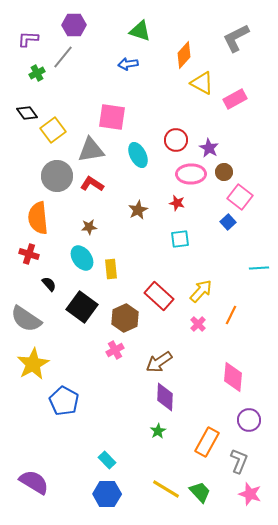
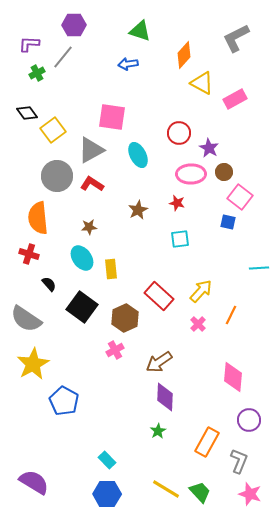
purple L-shape at (28, 39): moved 1 px right, 5 px down
red circle at (176, 140): moved 3 px right, 7 px up
gray triangle at (91, 150): rotated 20 degrees counterclockwise
blue square at (228, 222): rotated 35 degrees counterclockwise
